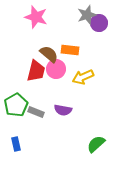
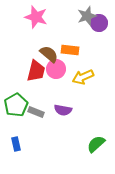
gray star: moved 1 px down
